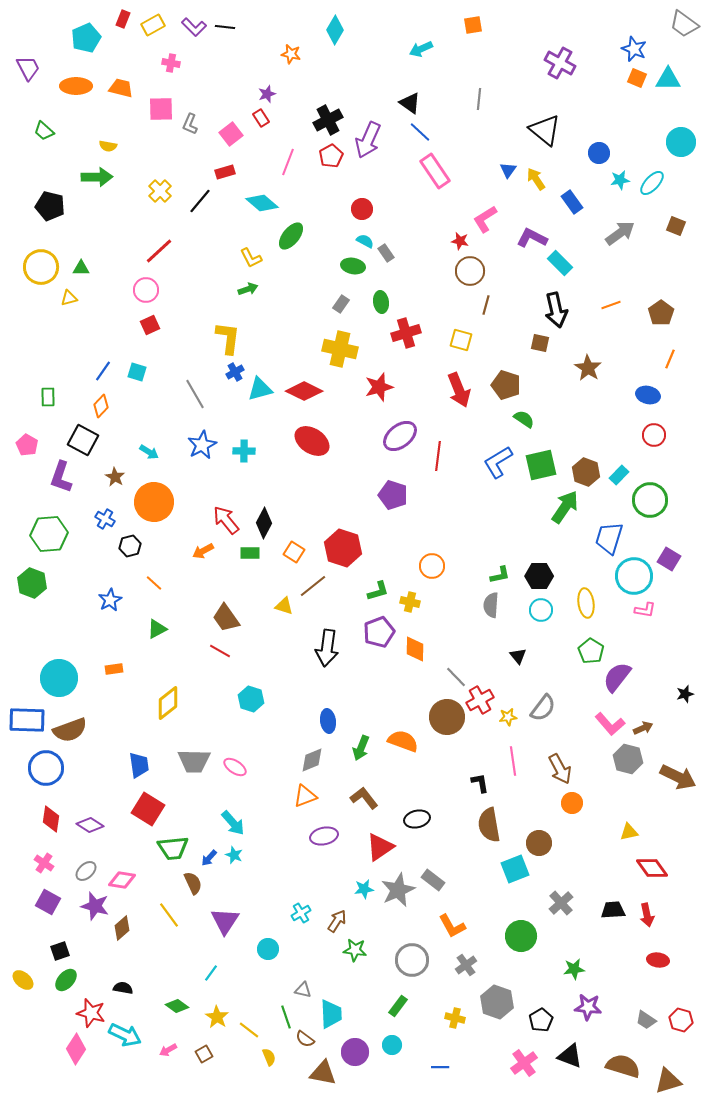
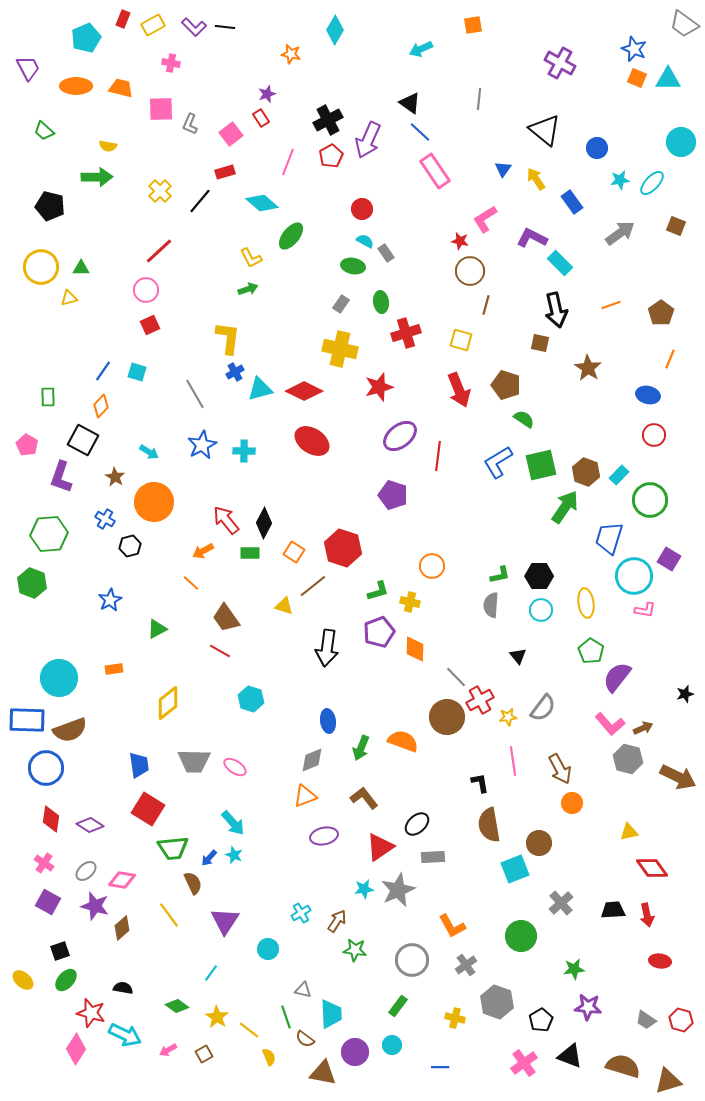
blue circle at (599, 153): moved 2 px left, 5 px up
blue triangle at (508, 170): moved 5 px left, 1 px up
orange line at (154, 583): moved 37 px right
black ellipse at (417, 819): moved 5 px down; rotated 30 degrees counterclockwise
gray rectangle at (433, 880): moved 23 px up; rotated 40 degrees counterclockwise
red ellipse at (658, 960): moved 2 px right, 1 px down
